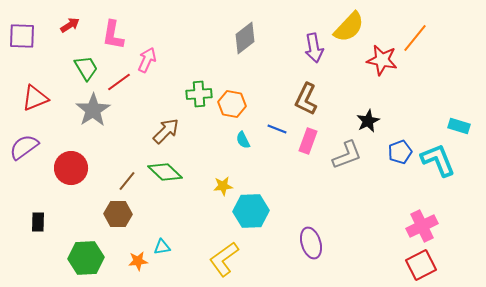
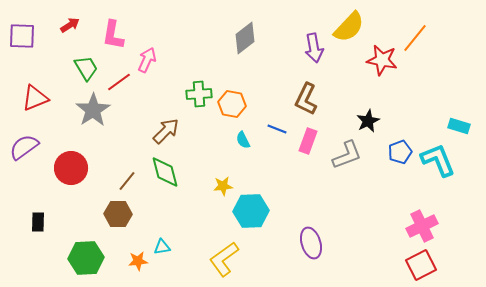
green diamond: rotated 32 degrees clockwise
